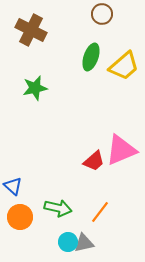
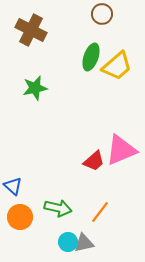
yellow trapezoid: moved 7 px left
